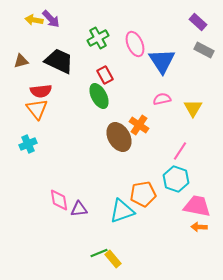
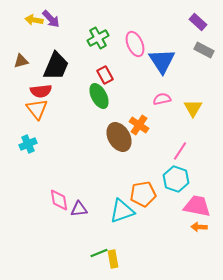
black trapezoid: moved 3 px left, 5 px down; rotated 88 degrees clockwise
yellow rectangle: rotated 30 degrees clockwise
